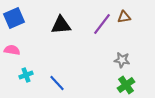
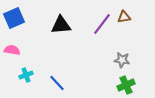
green cross: rotated 12 degrees clockwise
